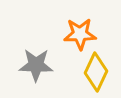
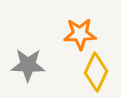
gray star: moved 8 px left
